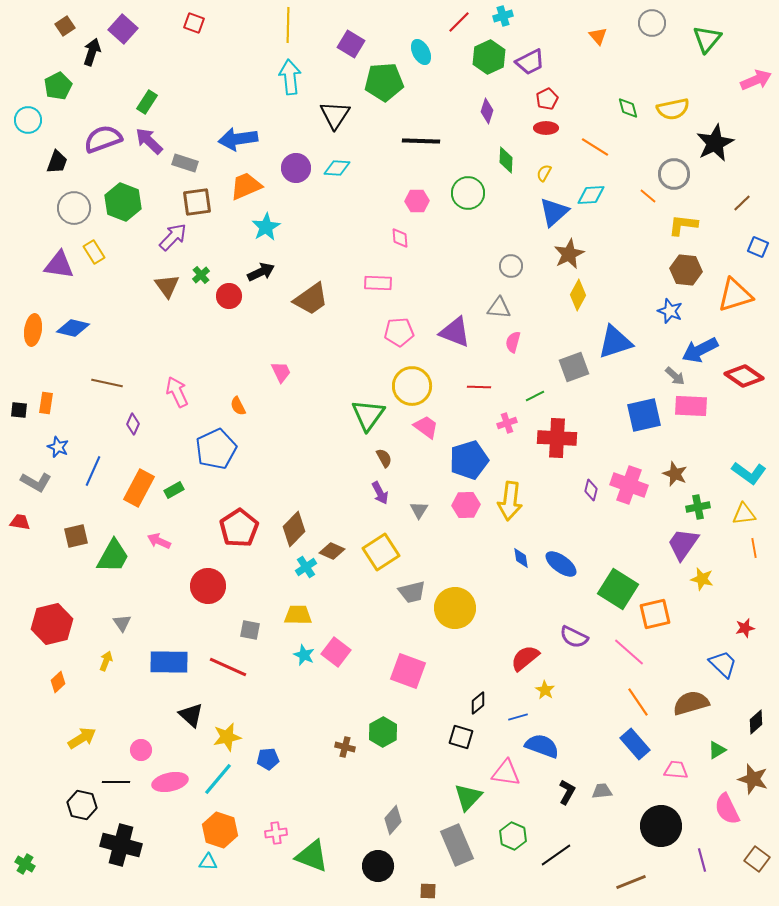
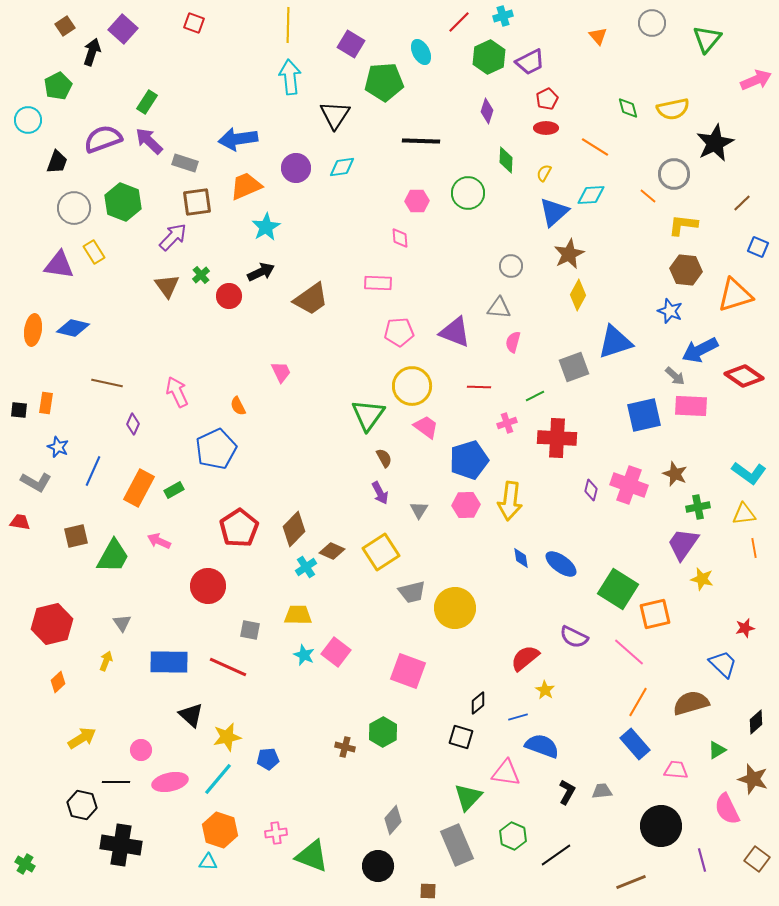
cyan diamond at (337, 168): moved 5 px right, 1 px up; rotated 12 degrees counterclockwise
orange line at (638, 702): rotated 64 degrees clockwise
black cross at (121, 845): rotated 6 degrees counterclockwise
